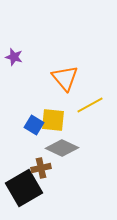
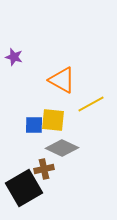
orange triangle: moved 3 px left, 2 px down; rotated 20 degrees counterclockwise
yellow line: moved 1 px right, 1 px up
blue square: rotated 30 degrees counterclockwise
brown cross: moved 3 px right, 1 px down
